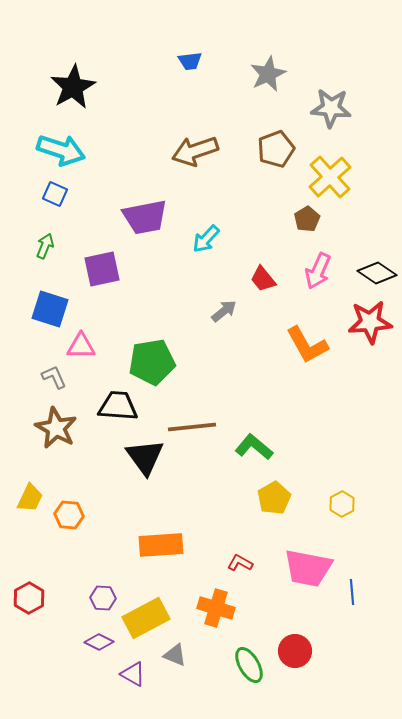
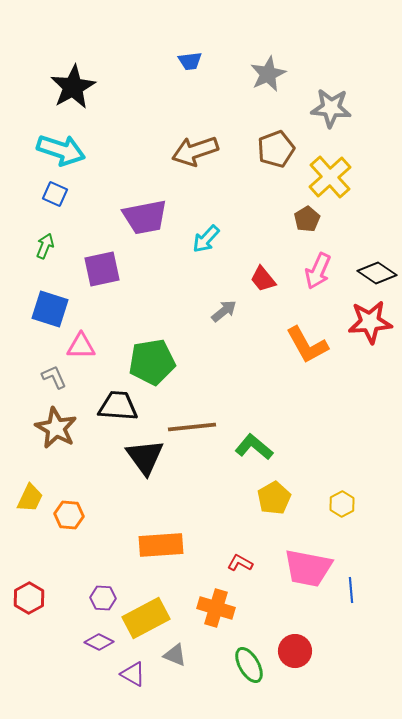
blue line at (352, 592): moved 1 px left, 2 px up
